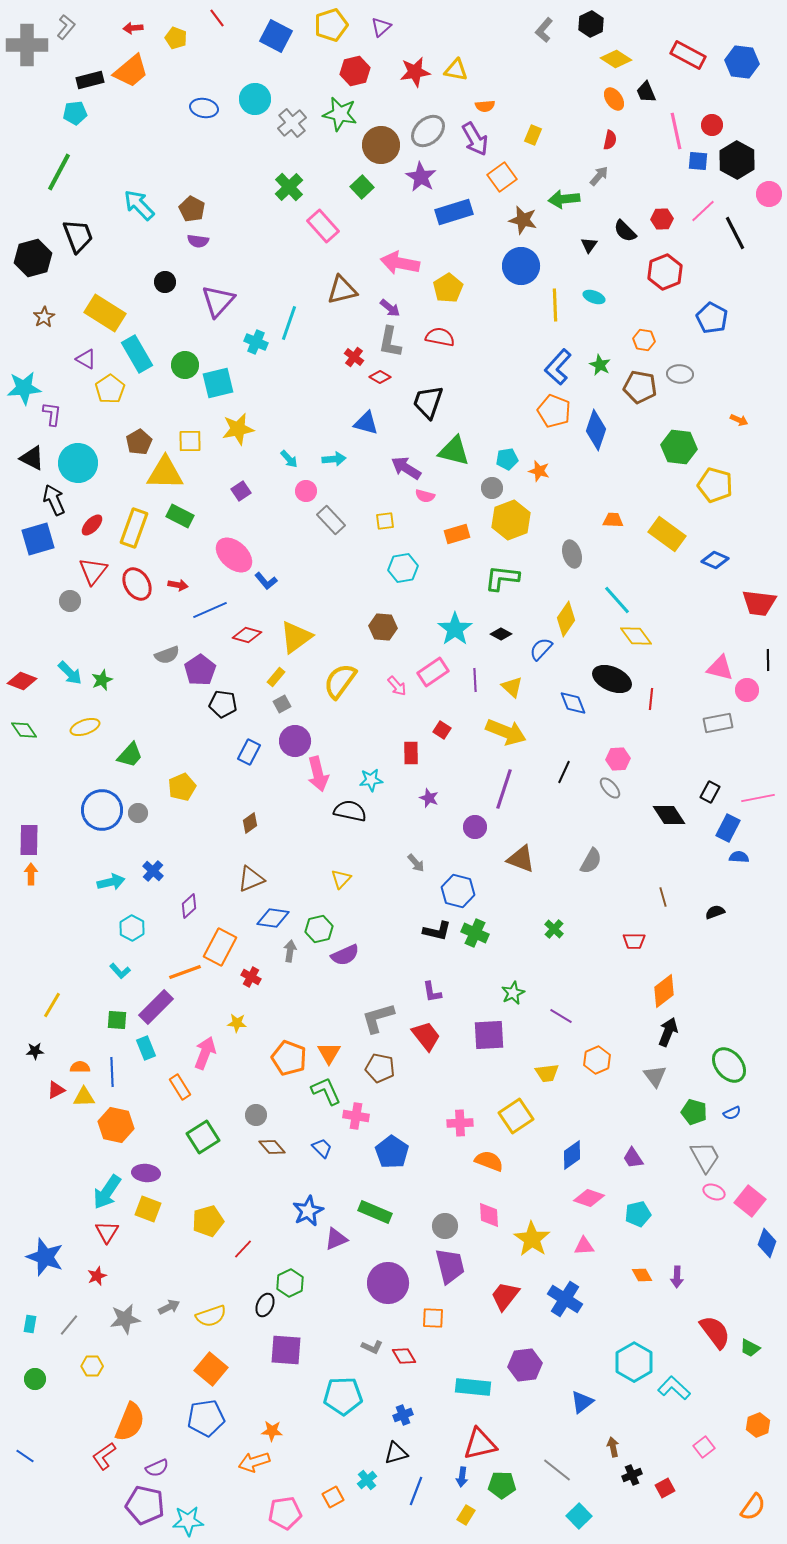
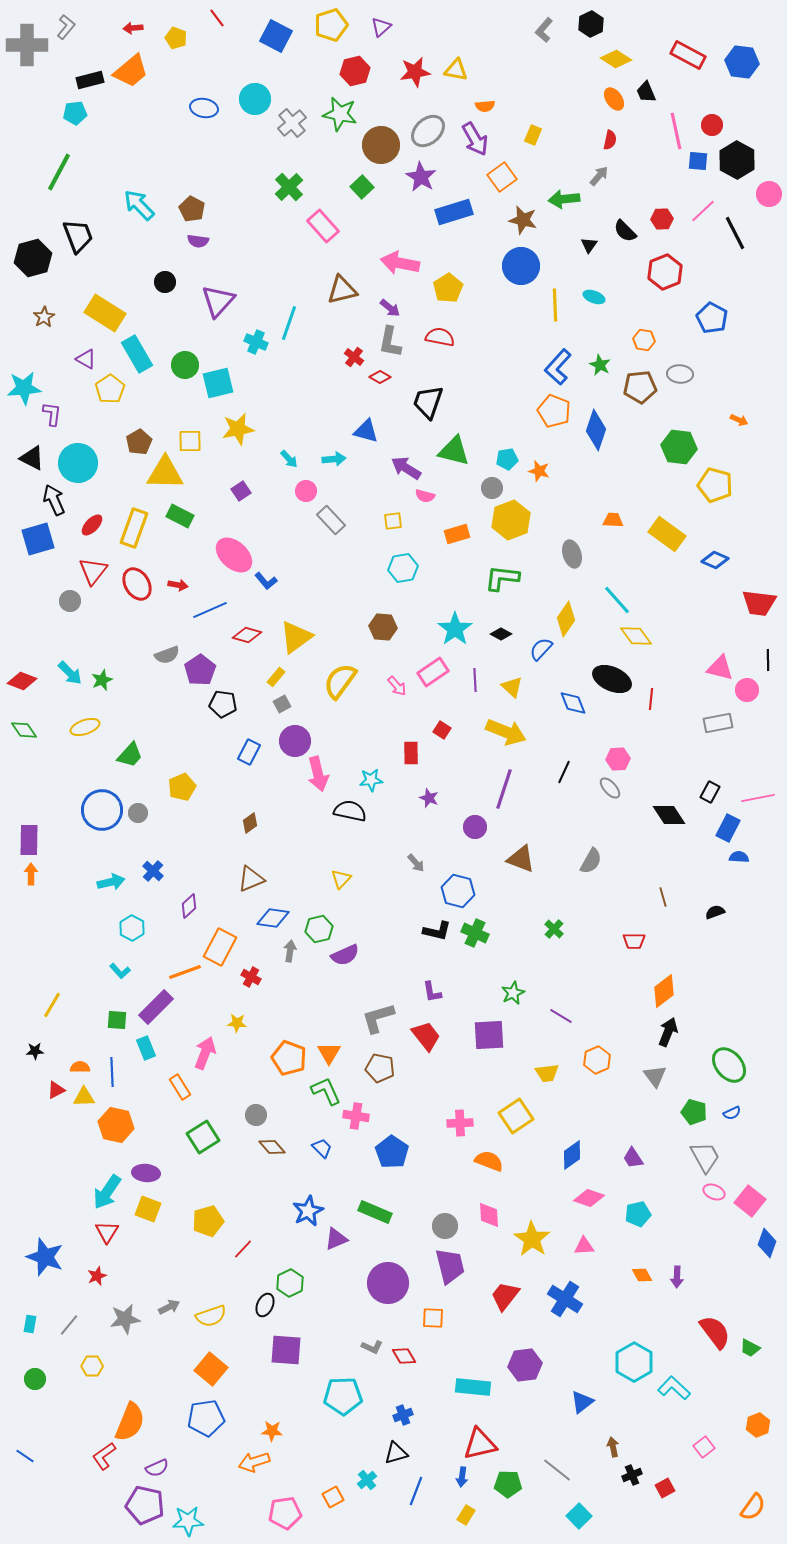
brown pentagon at (640, 387): rotated 16 degrees counterclockwise
blue triangle at (366, 423): moved 8 px down
yellow square at (385, 521): moved 8 px right
green pentagon at (502, 1485): moved 6 px right, 1 px up
